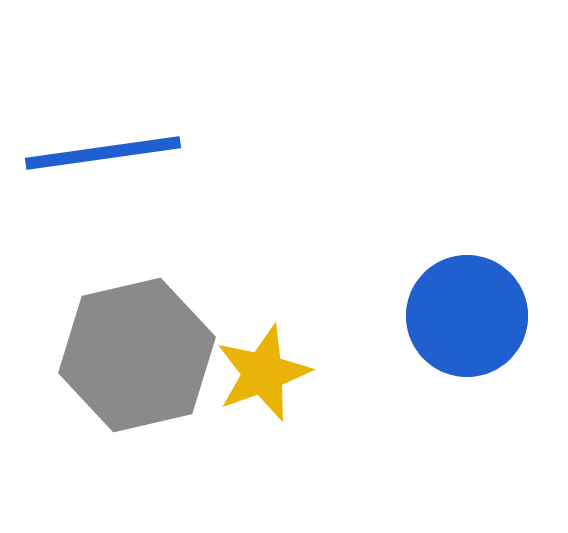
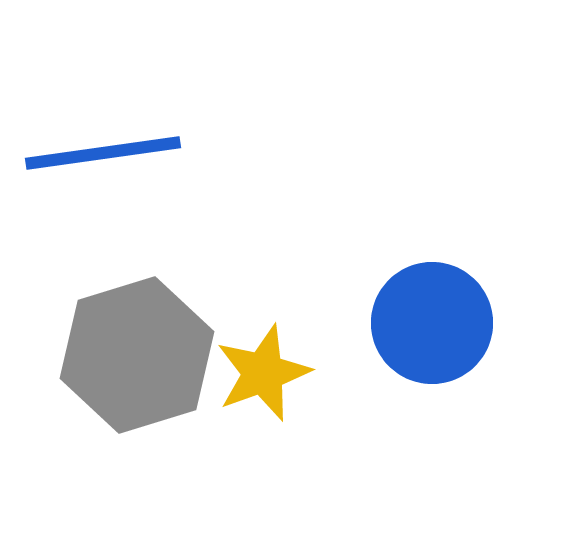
blue circle: moved 35 px left, 7 px down
gray hexagon: rotated 4 degrees counterclockwise
